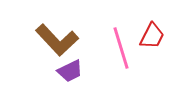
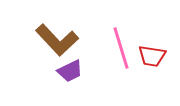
red trapezoid: moved 20 px down; rotated 72 degrees clockwise
